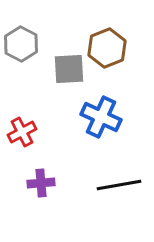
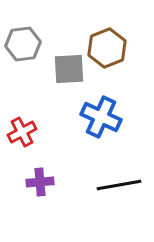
gray hexagon: moved 2 px right; rotated 24 degrees clockwise
purple cross: moved 1 px left, 1 px up
